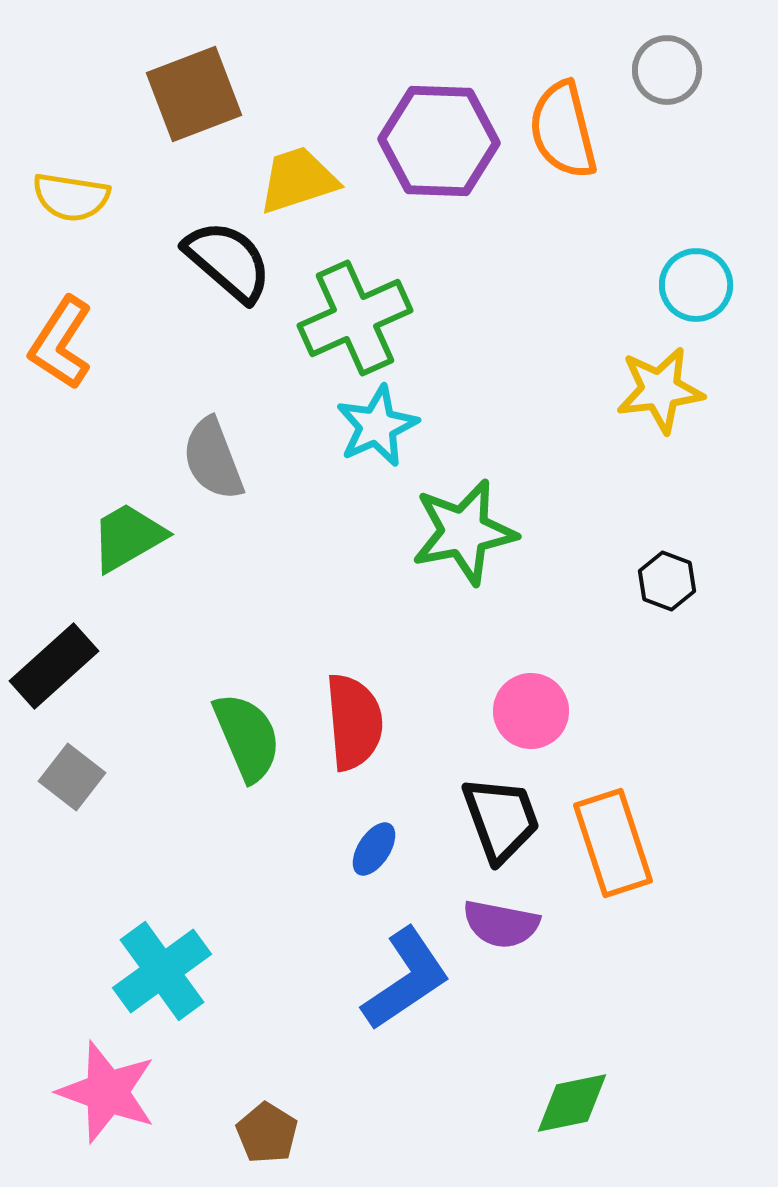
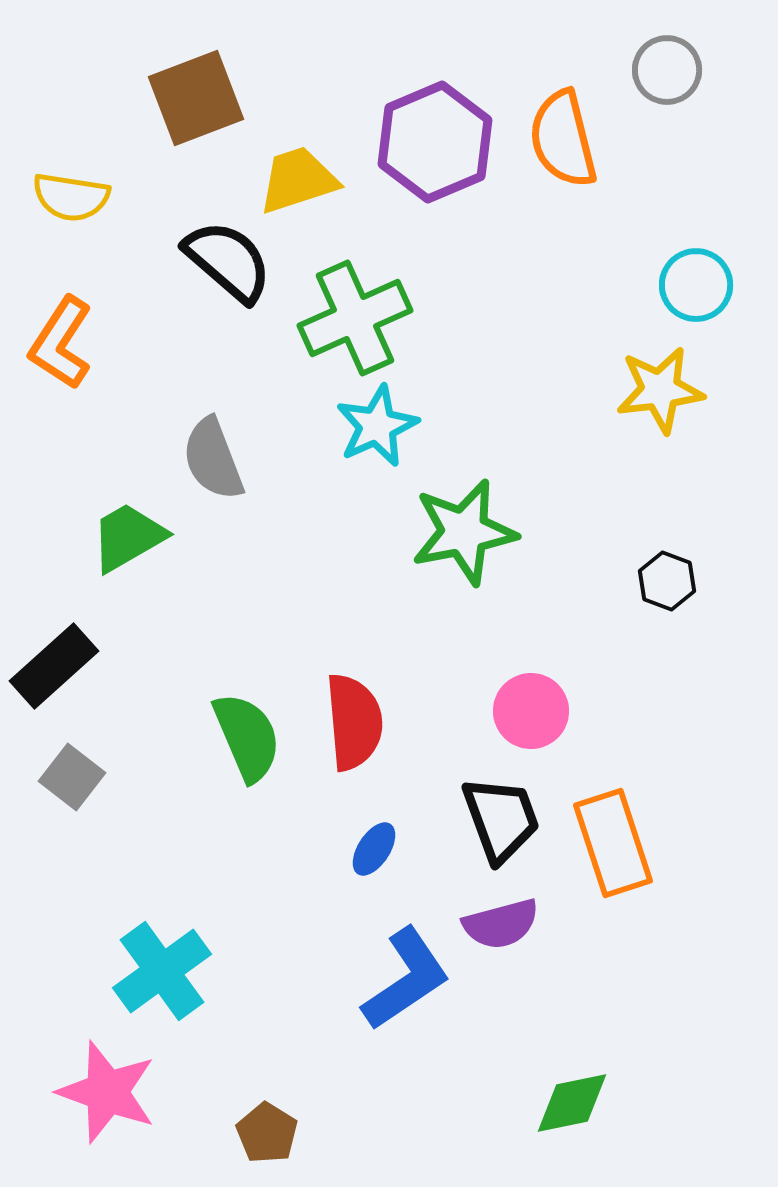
brown square: moved 2 px right, 4 px down
orange semicircle: moved 9 px down
purple hexagon: moved 4 px left, 1 px down; rotated 25 degrees counterclockwise
purple semicircle: rotated 26 degrees counterclockwise
